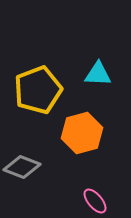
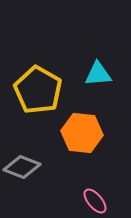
cyan triangle: rotated 8 degrees counterclockwise
yellow pentagon: rotated 21 degrees counterclockwise
orange hexagon: rotated 21 degrees clockwise
